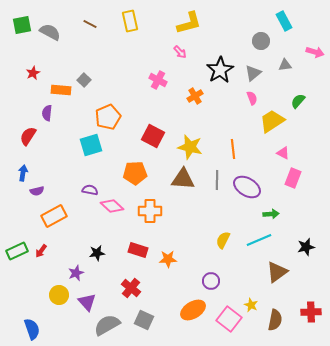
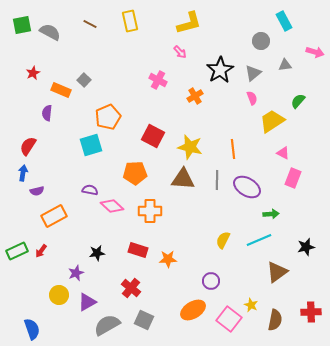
orange rectangle at (61, 90): rotated 18 degrees clockwise
red semicircle at (28, 136): moved 10 px down
purple triangle at (87, 302): rotated 42 degrees clockwise
